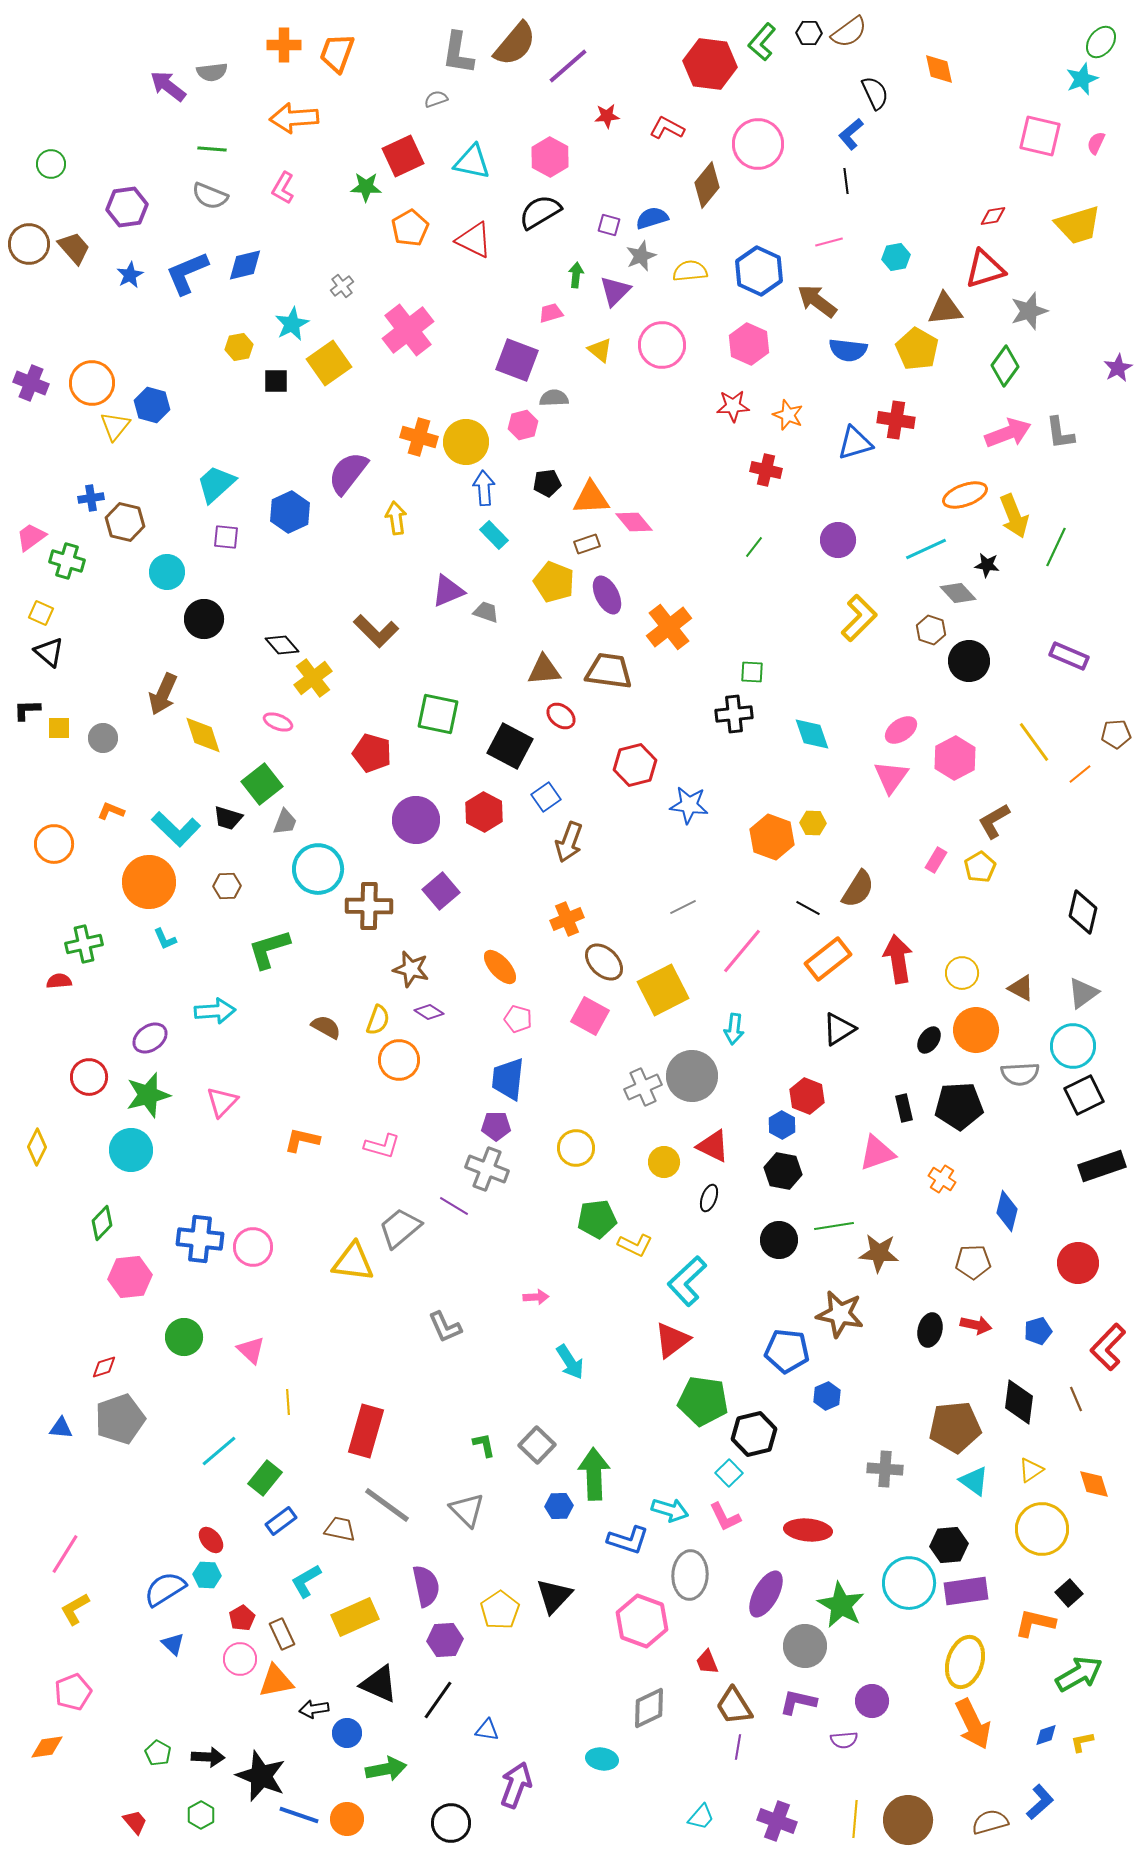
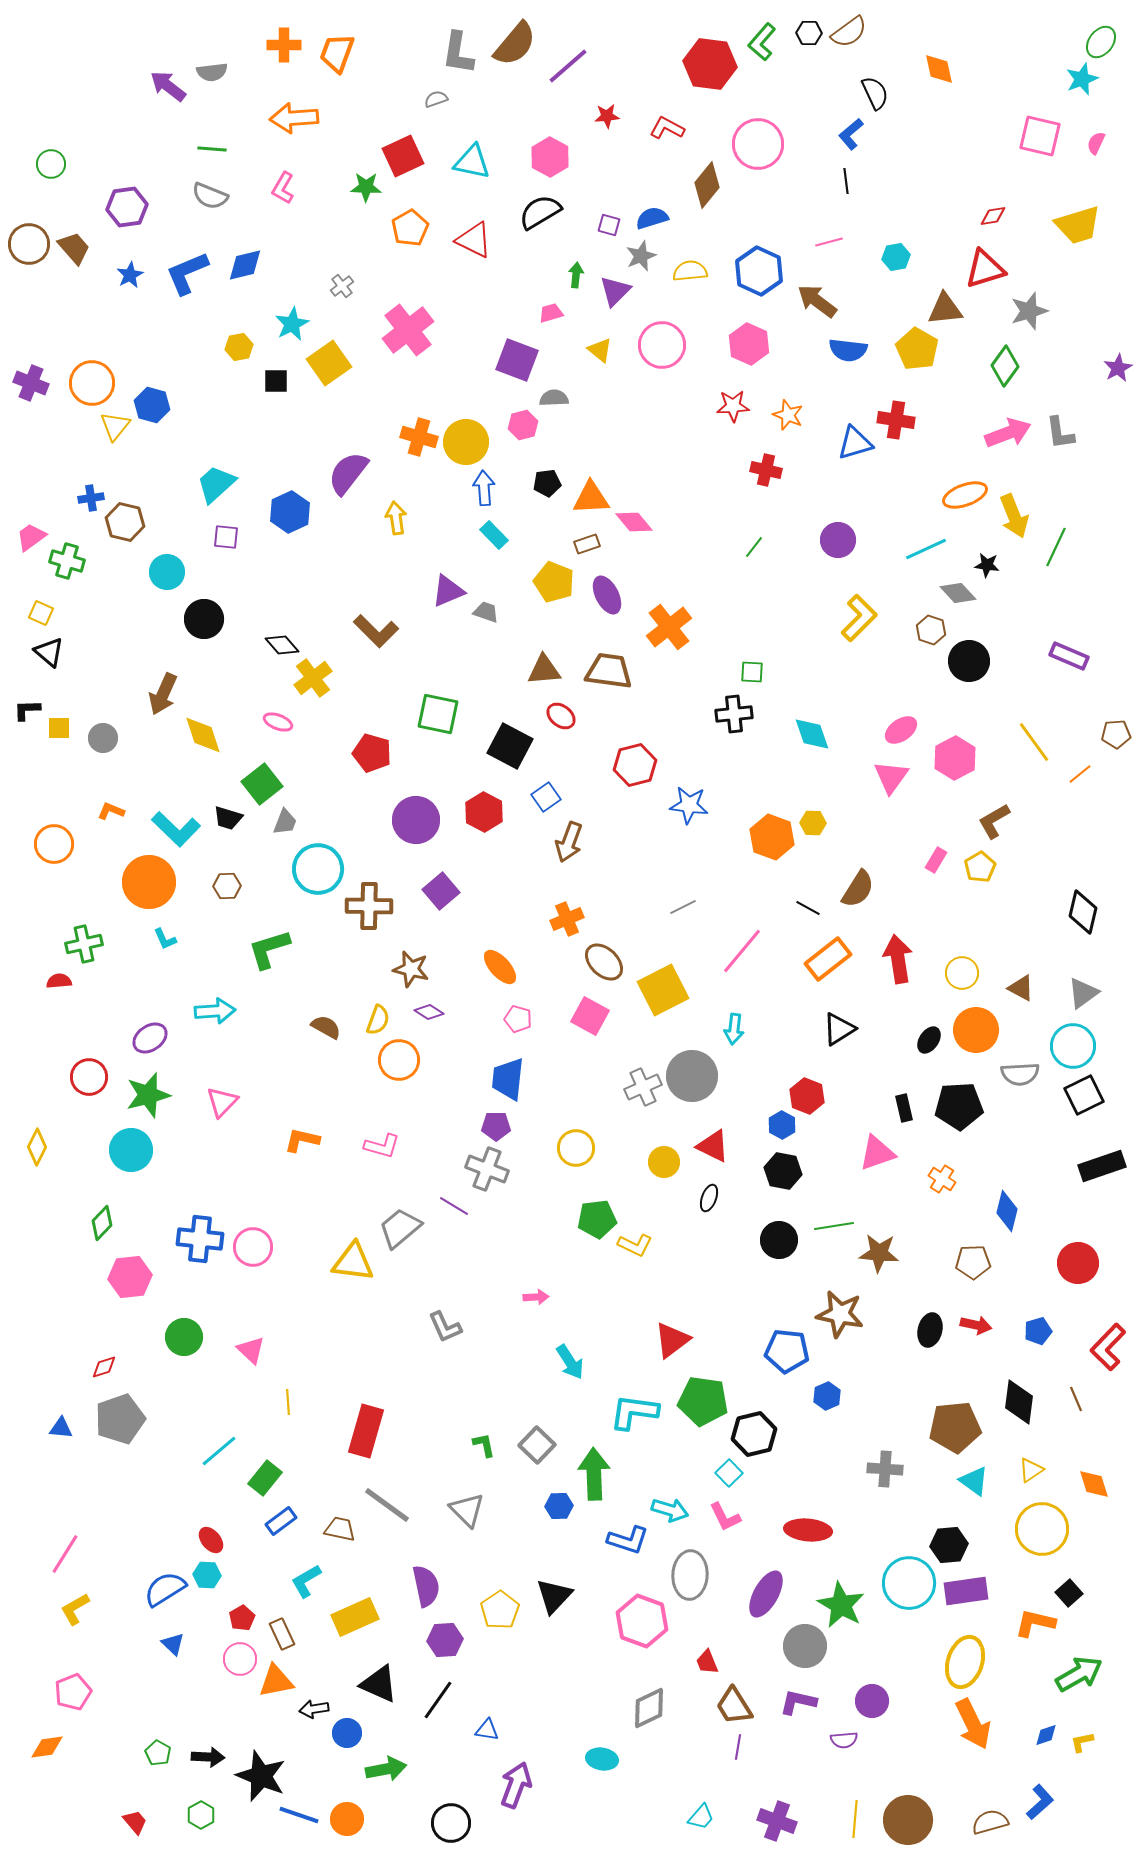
cyan L-shape at (687, 1281): moved 53 px left, 131 px down; rotated 51 degrees clockwise
